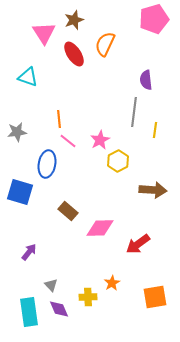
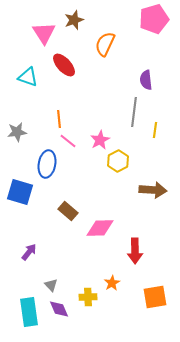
red ellipse: moved 10 px left, 11 px down; rotated 10 degrees counterclockwise
red arrow: moved 3 px left, 7 px down; rotated 55 degrees counterclockwise
